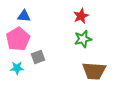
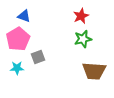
blue triangle: rotated 16 degrees clockwise
